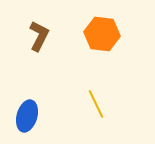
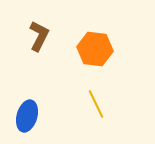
orange hexagon: moved 7 px left, 15 px down
